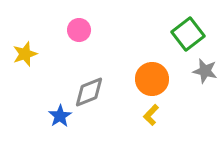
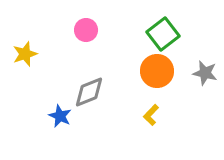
pink circle: moved 7 px right
green square: moved 25 px left
gray star: moved 2 px down
orange circle: moved 5 px right, 8 px up
blue star: rotated 15 degrees counterclockwise
